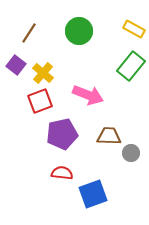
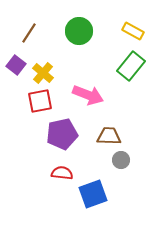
yellow rectangle: moved 1 px left, 2 px down
red square: rotated 10 degrees clockwise
gray circle: moved 10 px left, 7 px down
